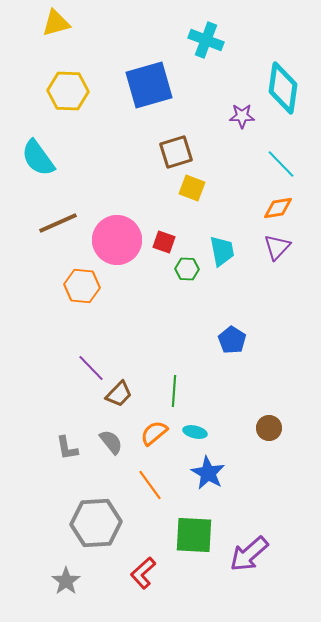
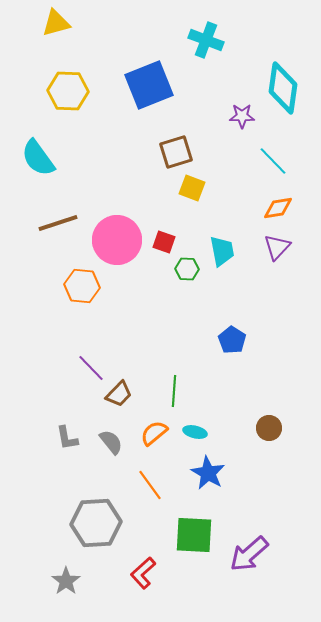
blue square: rotated 6 degrees counterclockwise
cyan line: moved 8 px left, 3 px up
brown line: rotated 6 degrees clockwise
gray L-shape: moved 10 px up
